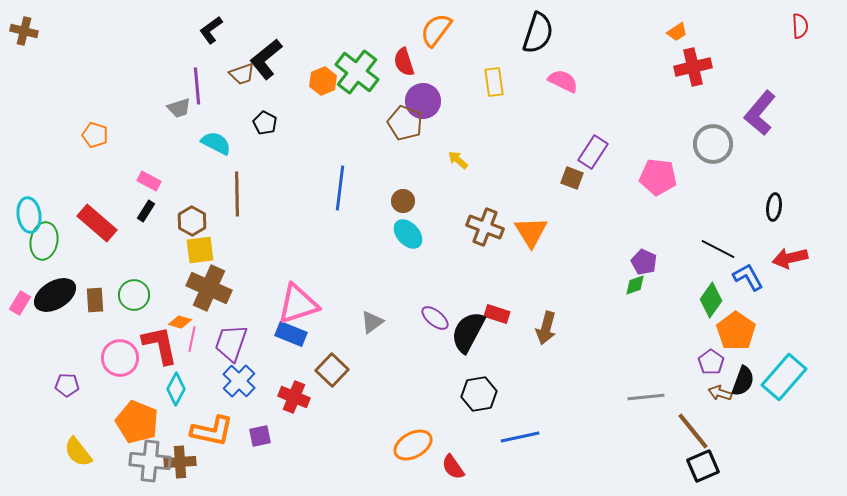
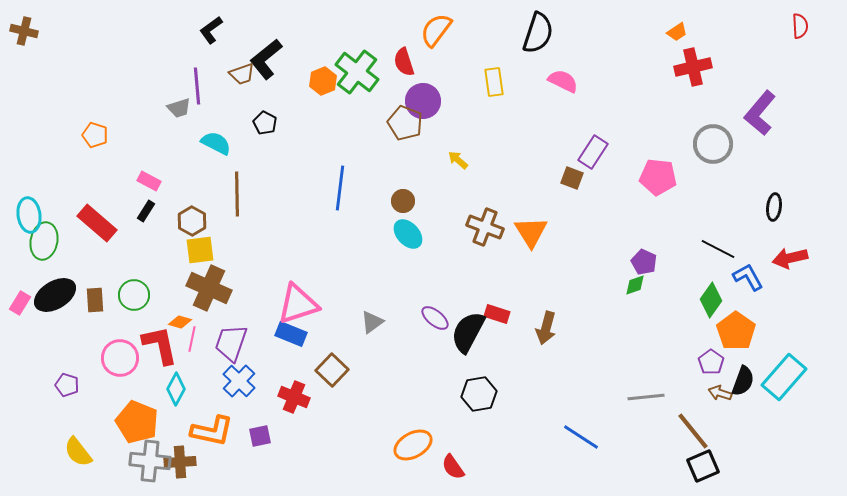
purple pentagon at (67, 385): rotated 15 degrees clockwise
blue line at (520, 437): moved 61 px right; rotated 45 degrees clockwise
